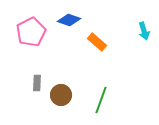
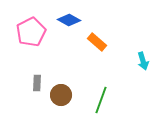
blue diamond: rotated 10 degrees clockwise
cyan arrow: moved 1 px left, 30 px down
